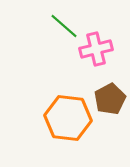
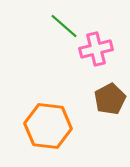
orange hexagon: moved 20 px left, 8 px down
